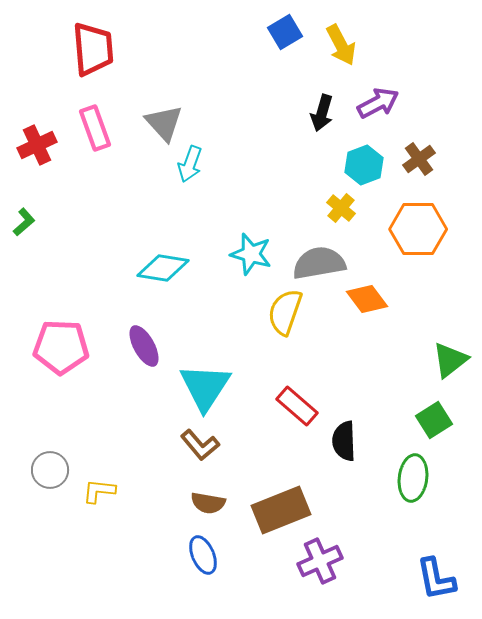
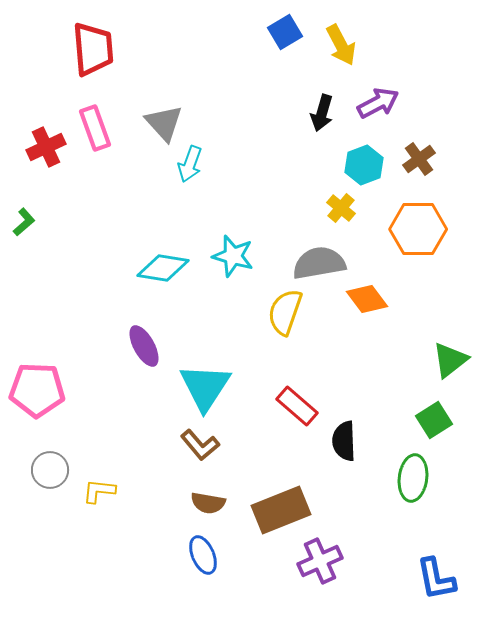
red cross: moved 9 px right, 2 px down
cyan star: moved 18 px left, 2 px down
pink pentagon: moved 24 px left, 43 px down
